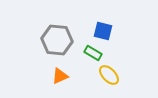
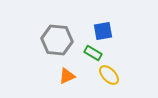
blue square: rotated 24 degrees counterclockwise
orange triangle: moved 7 px right
